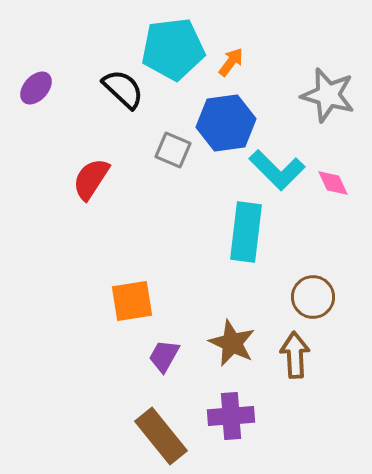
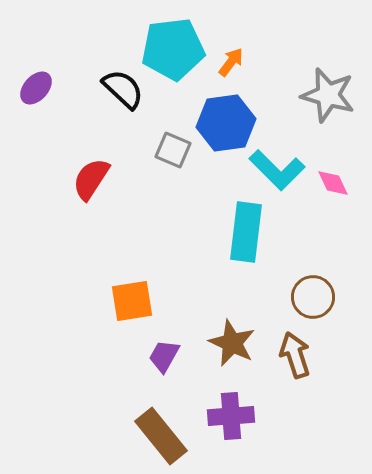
brown arrow: rotated 15 degrees counterclockwise
